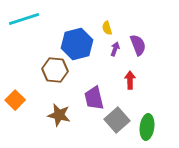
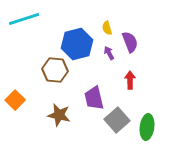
purple semicircle: moved 8 px left, 3 px up
purple arrow: moved 6 px left, 4 px down; rotated 48 degrees counterclockwise
